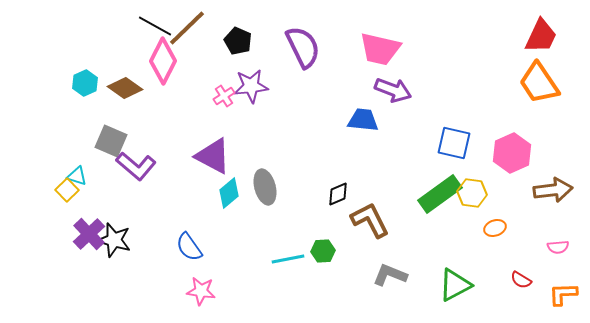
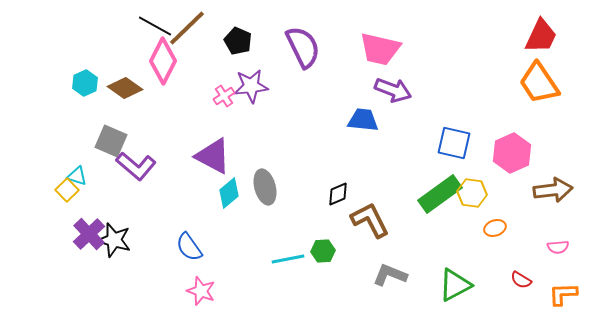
pink star: rotated 12 degrees clockwise
